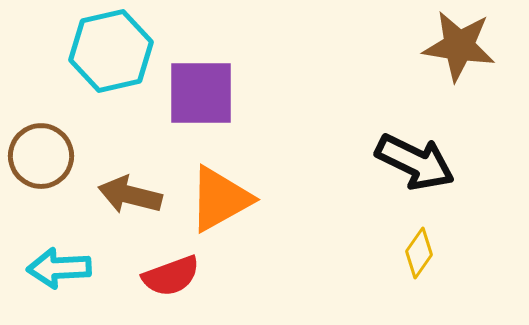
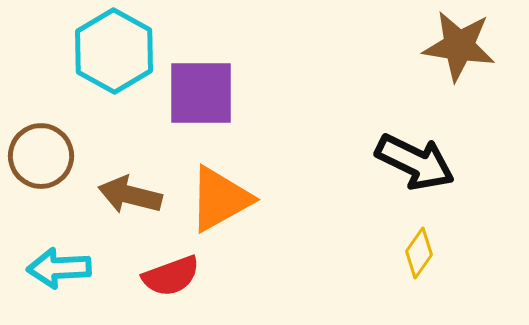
cyan hexagon: moved 3 px right; rotated 18 degrees counterclockwise
